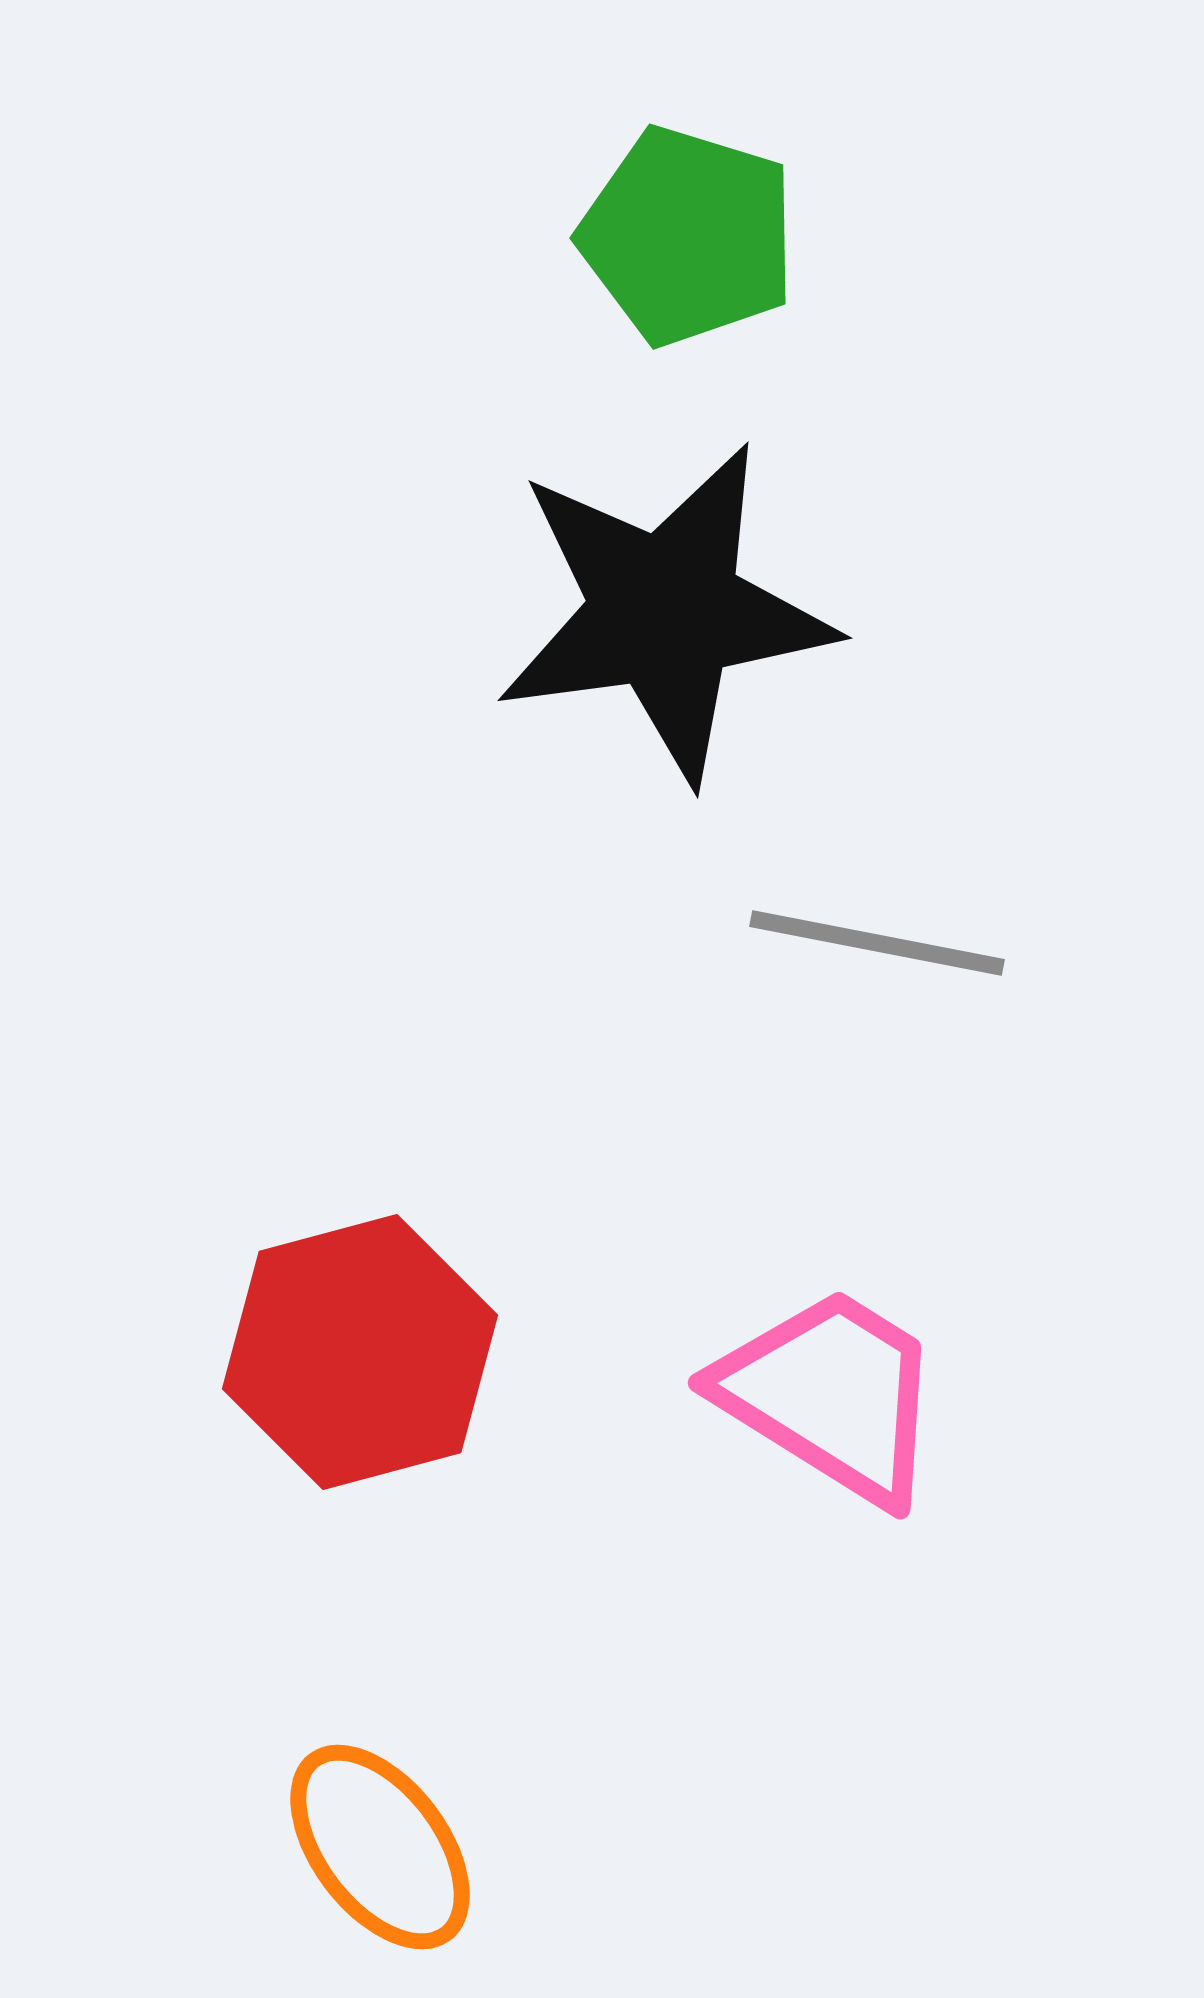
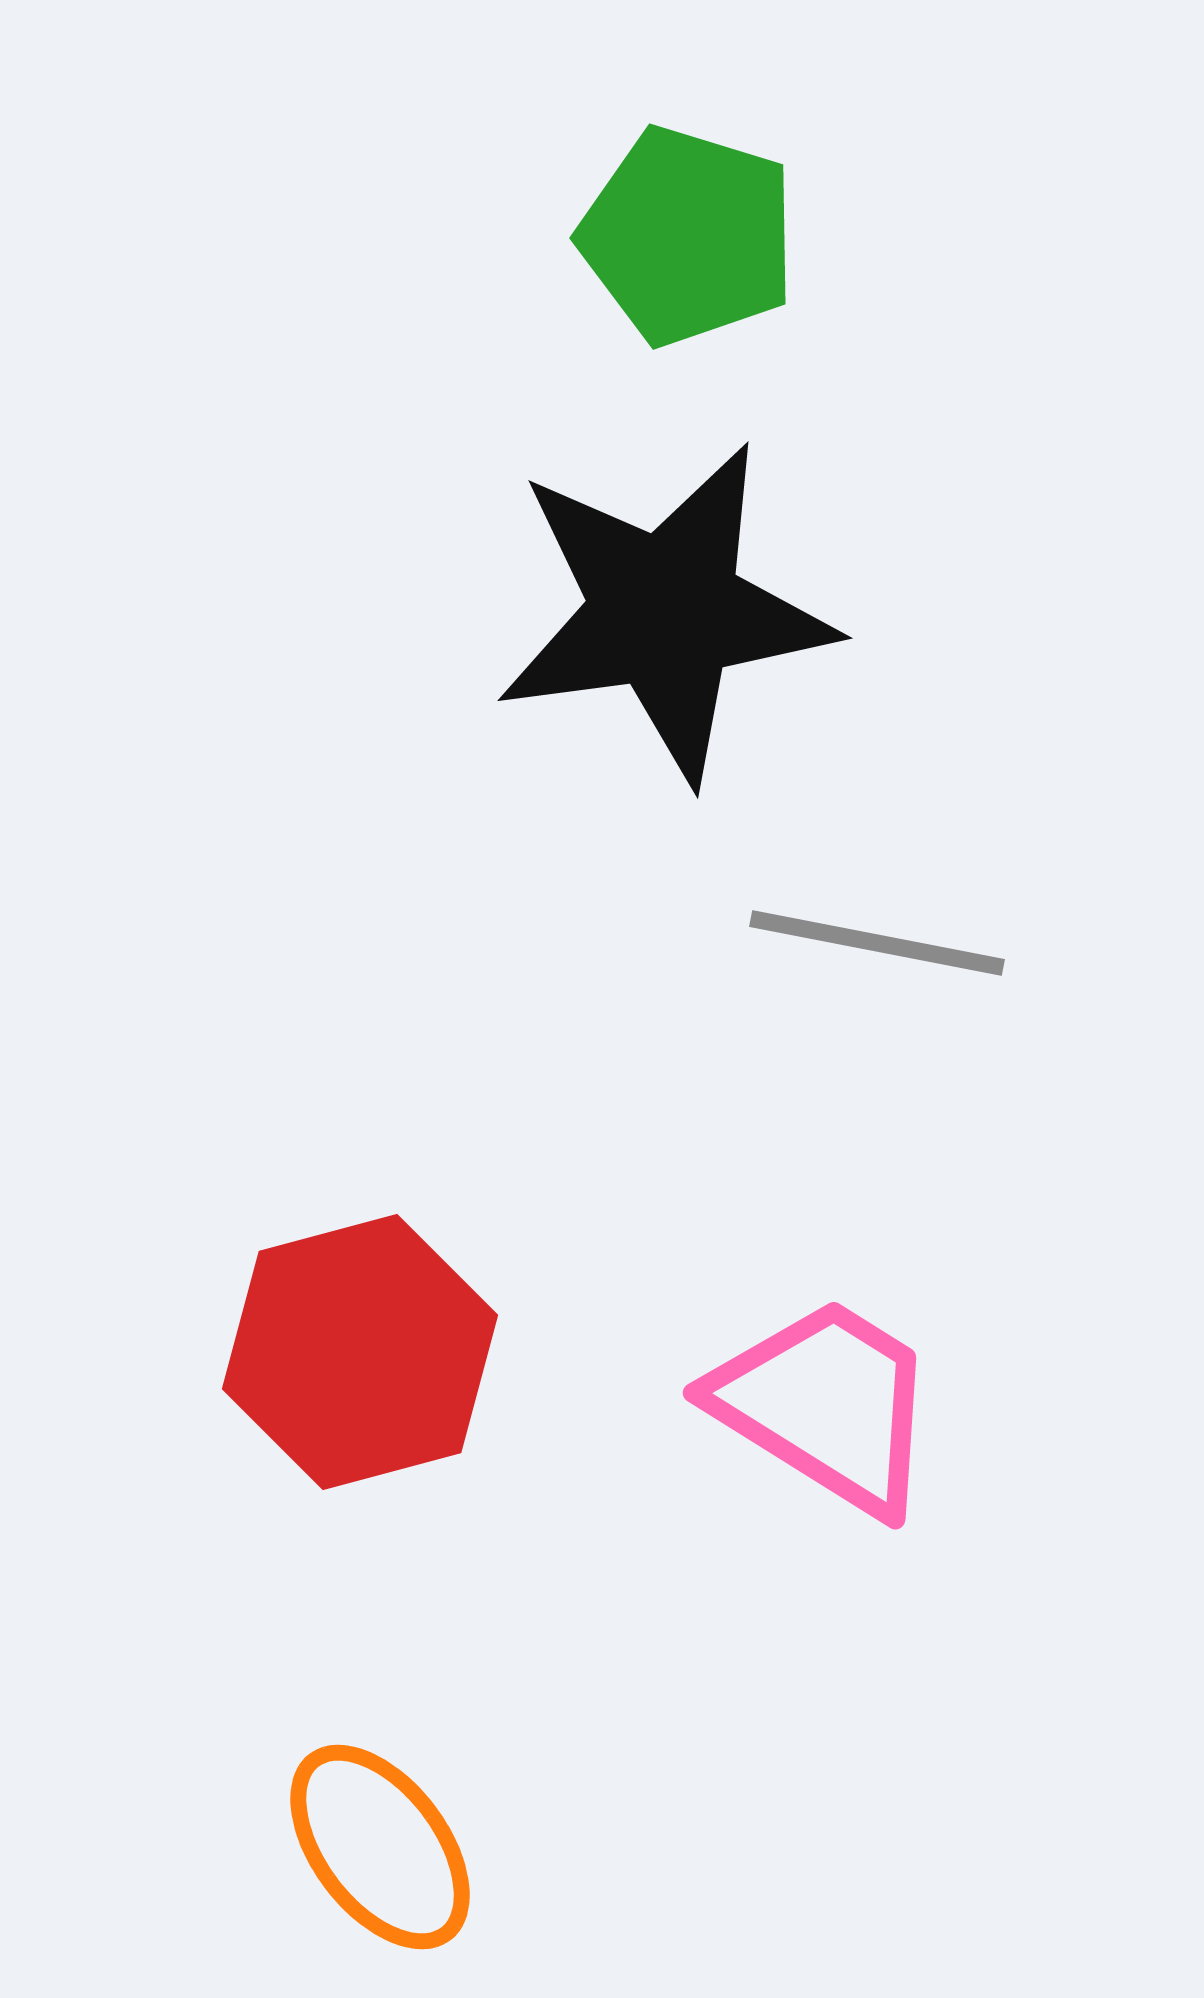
pink trapezoid: moved 5 px left, 10 px down
